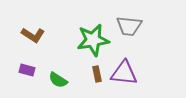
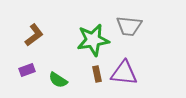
brown L-shape: moved 1 px right; rotated 70 degrees counterclockwise
purple rectangle: rotated 35 degrees counterclockwise
